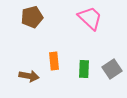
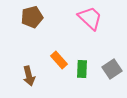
orange rectangle: moved 5 px right, 1 px up; rotated 36 degrees counterclockwise
green rectangle: moved 2 px left
brown arrow: rotated 66 degrees clockwise
